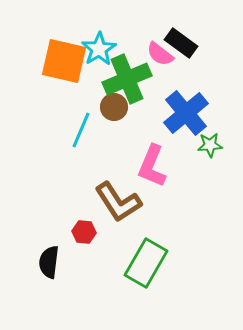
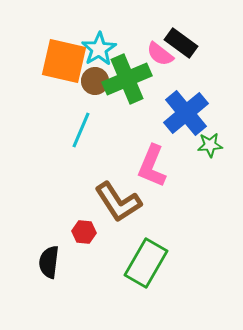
brown circle: moved 19 px left, 26 px up
